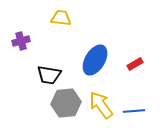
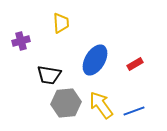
yellow trapezoid: moved 5 px down; rotated 80 degrees clockwise
blue line: rotated 15 degrees counterclockwise
